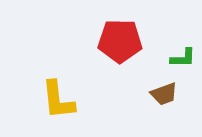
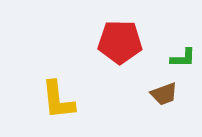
red pentagon: moved 1 px down
